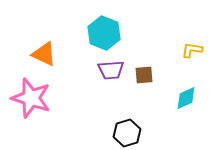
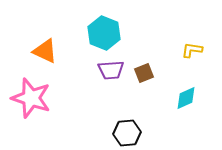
orange triangle: moved 1 px right, 3 px up
brown square: moved 2 px up; rotated 18 degrees counterclockwise
black hexagon: rotated 12 degrees clockwise
